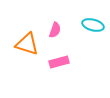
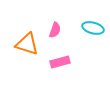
cyan ellipse: moved 3 px down
pink rectangle: moved 1 px right
